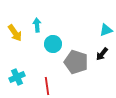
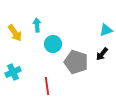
cyan cross: moved 4 px left, 5 px up
